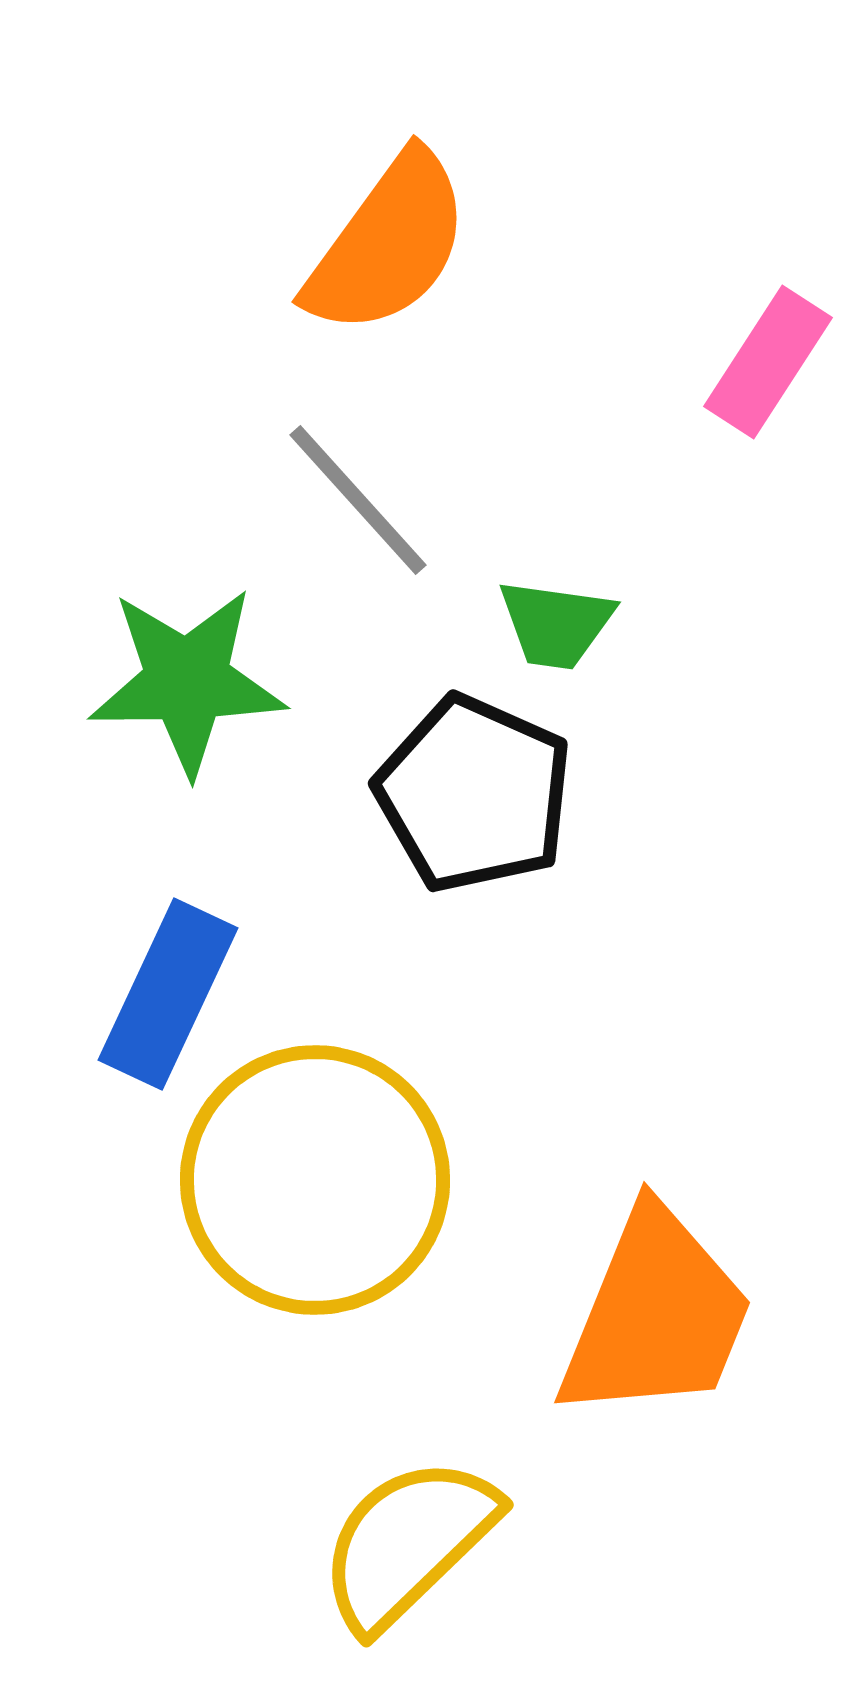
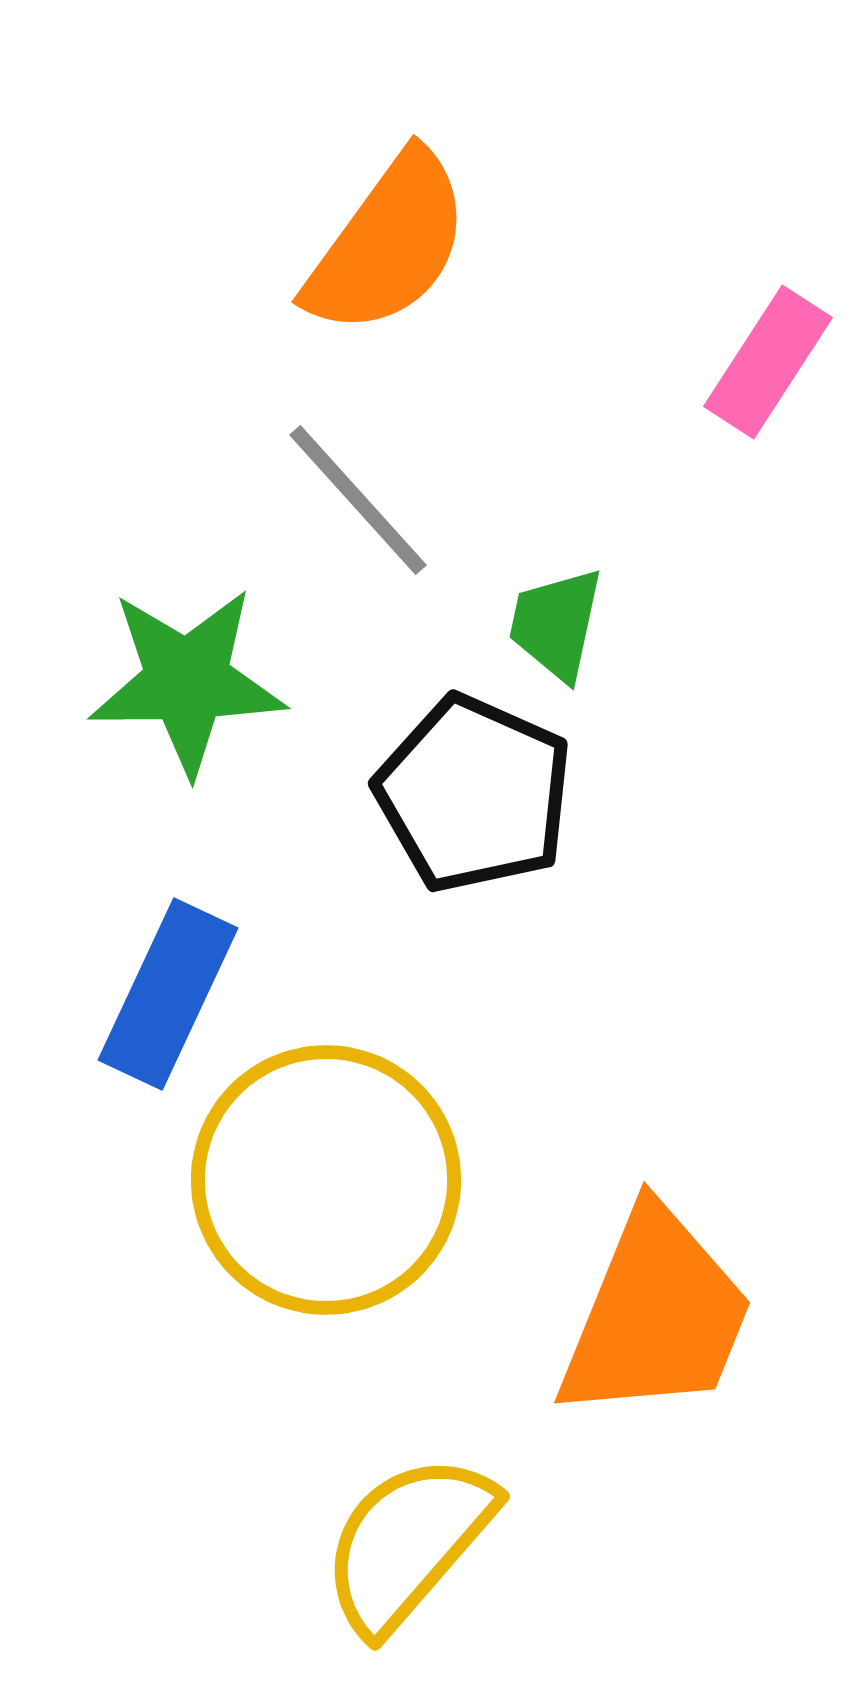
green trapezoid: rotated 94 degrees clockwise
yellow circle: moved 11 px right
yellow semicircle: rotated 5 degrees counterclockwise
